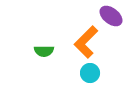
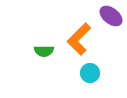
orange L-shape: moved 7 px left, 3 px up
